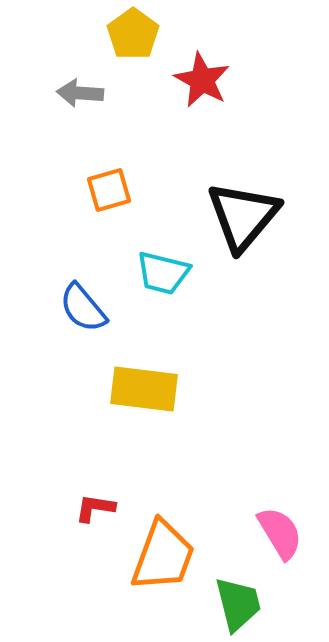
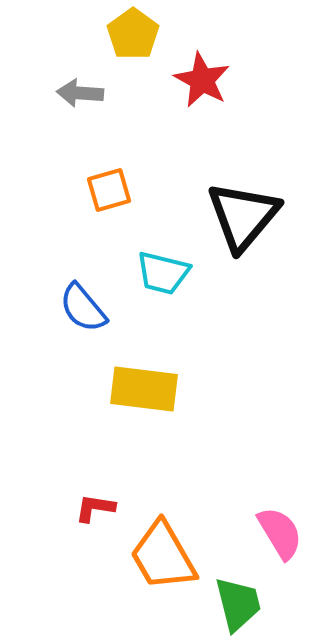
orange trapezoid: rotated 130 degrees clockwise
